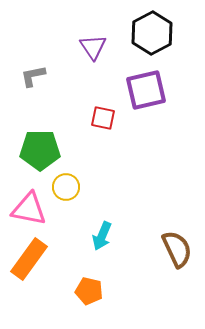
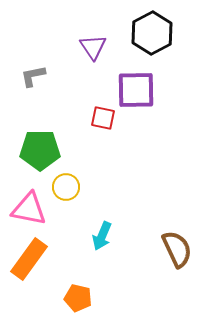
purple square: moved 10 px left; rotated 12 degrees clockwise
orange pentagon: moved 11 px left, 7 px down
